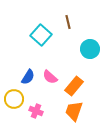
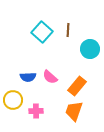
brown line: moved 8 px down; rotated 16 degrees clockwise
cyan square: moved 1 px right, 3 px up
blue semicircle: rotated 56 degrees clockwise
orange rectangle: moved 3 px right
yellow circle: moved 1 px left, 1 px down
pink cross: rotated 24 degrees counterclockwise
